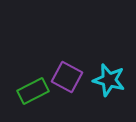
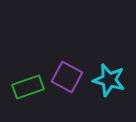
green rectangle: moved 5 px left, 4 px up; rotated 8 degrees clockwise
